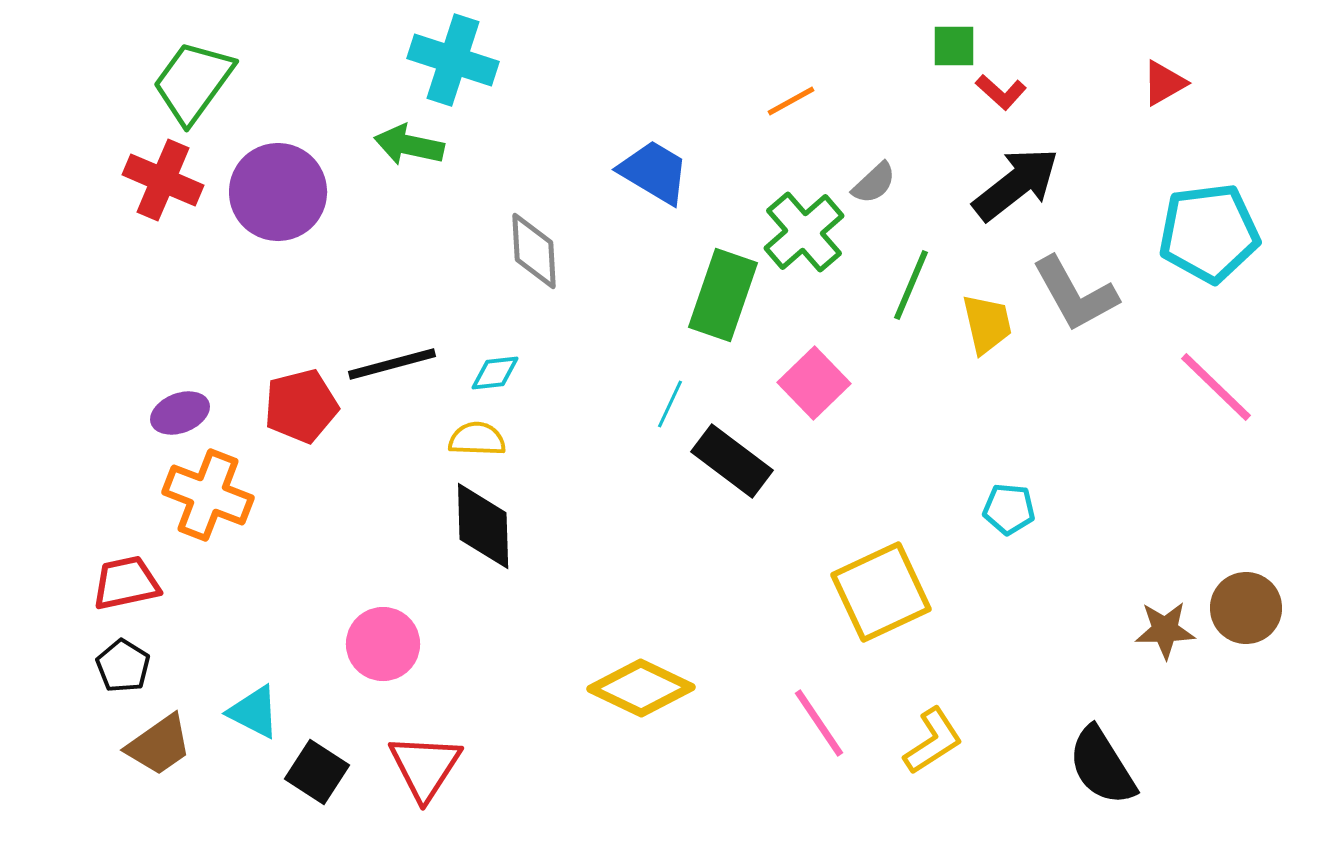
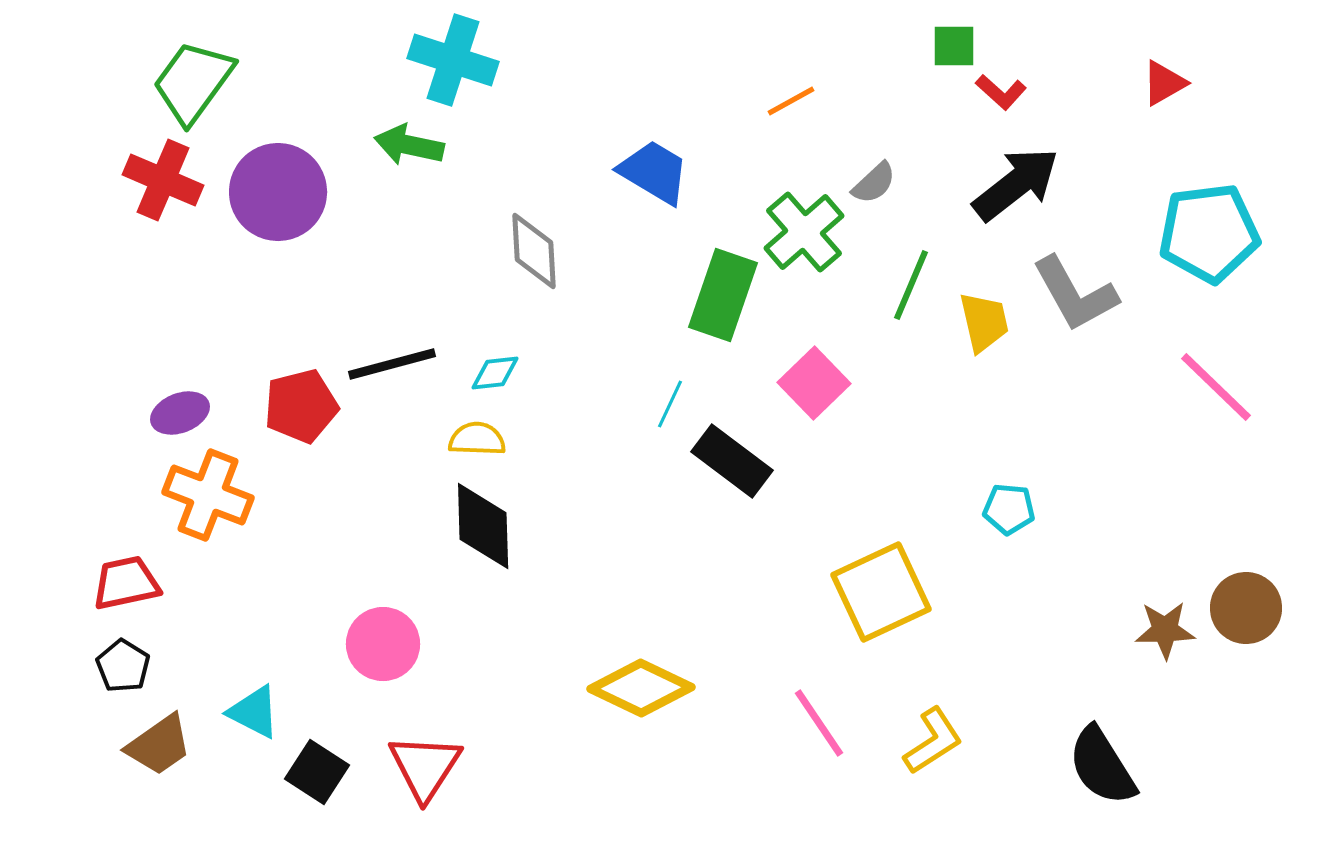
yellow trapezoid at (987, 324): moved 3 px left, 2 px up
